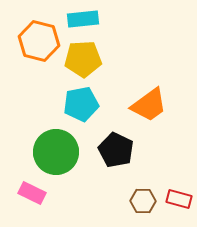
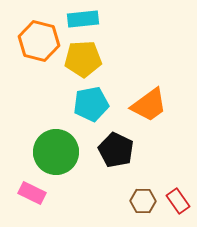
cyan pentagon: moved 10 px right
red rectangle: moved 1 px left, 2 px down; rotated 40 degrees clockwise
